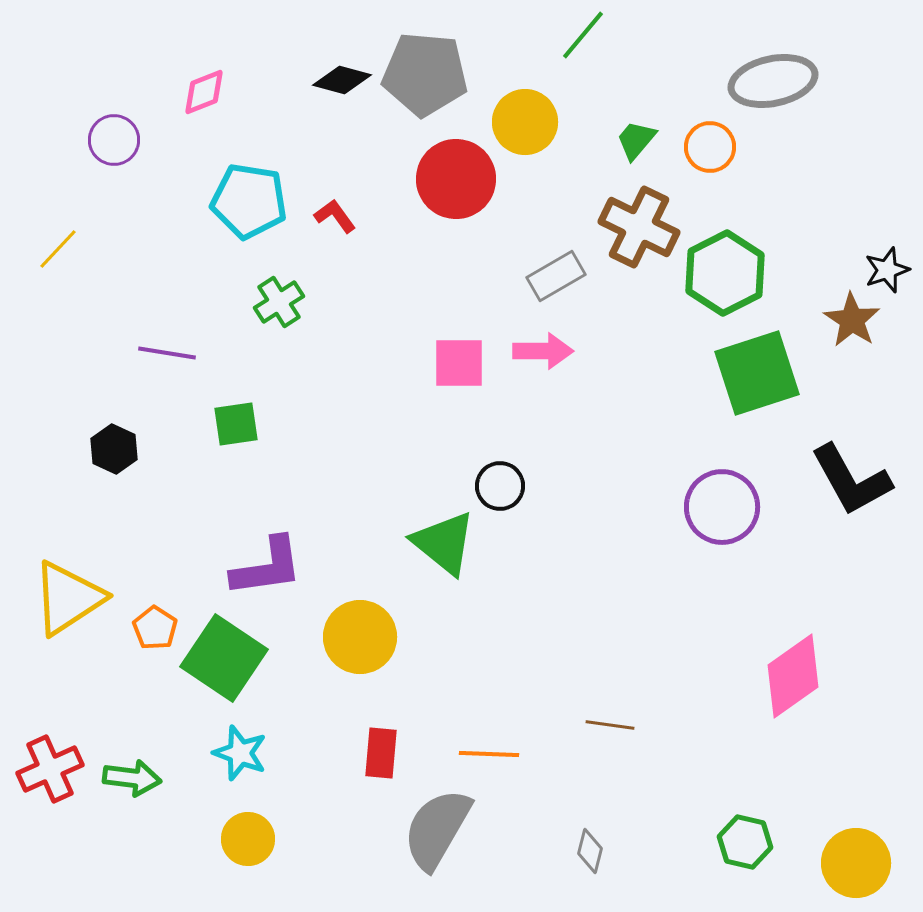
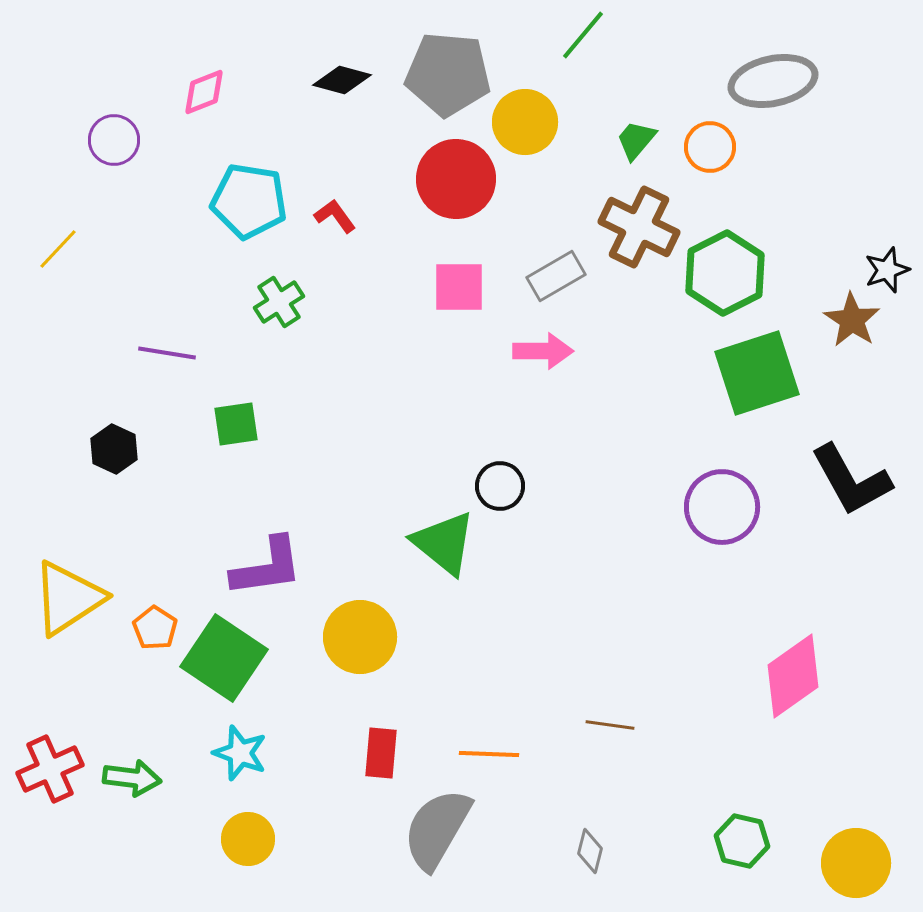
gray pentagon at (425, 74): moved 23 px right
pink square at (459, 363): moved 76 px up
green hexagon at (745, 842): moved 3 px left, 1 px up
